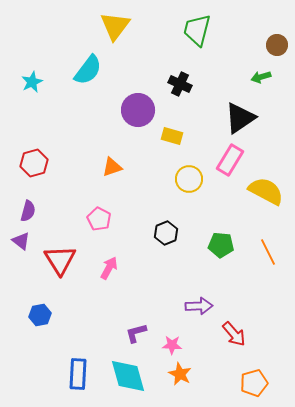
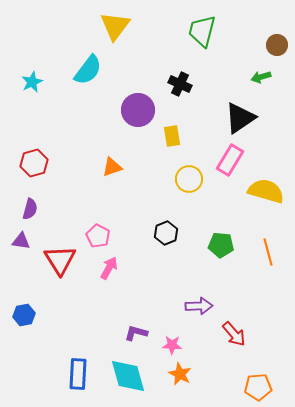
green trapezoid: moved 5 px right, 1 px down
yellow rectangle: rotated 65 degrees clockwise
yellow semicircle: rotated 12 degrees counterclockwise
purple semicircle: moved 2 px right, 2 px up
pink pentagon: moved 1 px left, 17 px down
purple triangle: rotated 30 degrees counterclockwise
orange line: rotated 12 degrees clockwise
blue hexagon: moved 16 px left
purple L-shape: rotated 30 degrees clockwise
orange pentagon: moved 4 px right, 4 px down; rotated 12 degrees clockwise
